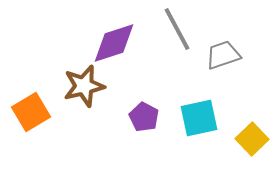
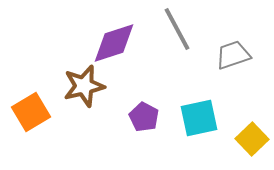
gray trapezoid: moved 10 px right
